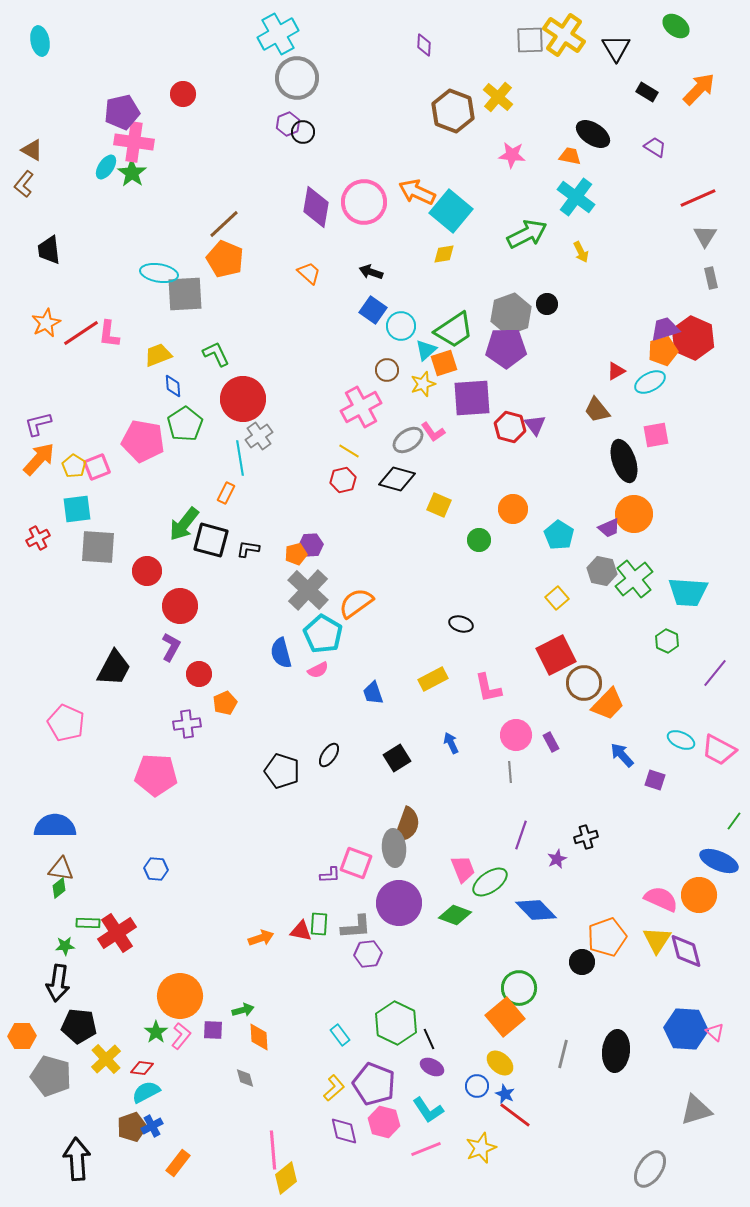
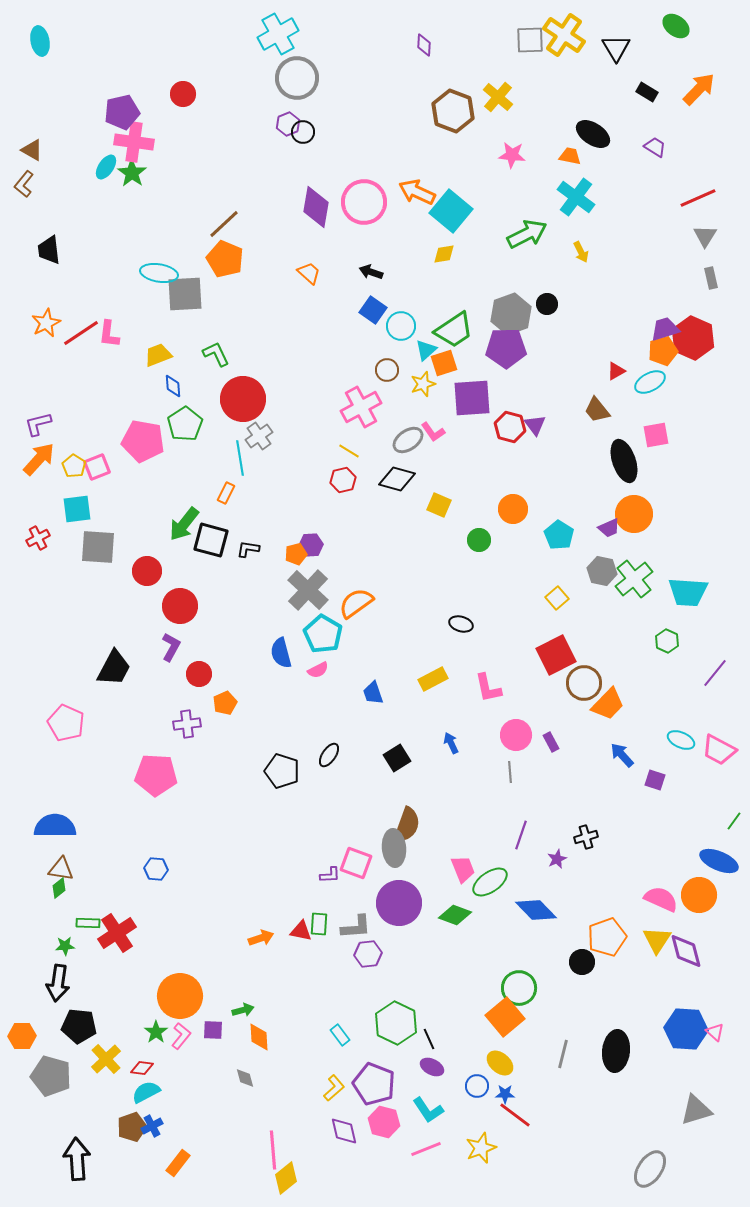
blue star at (505, 1094): rotated 24 degrees counterclockwise
